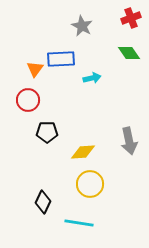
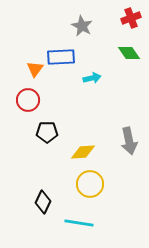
blue rectangle: moved 2 px up
